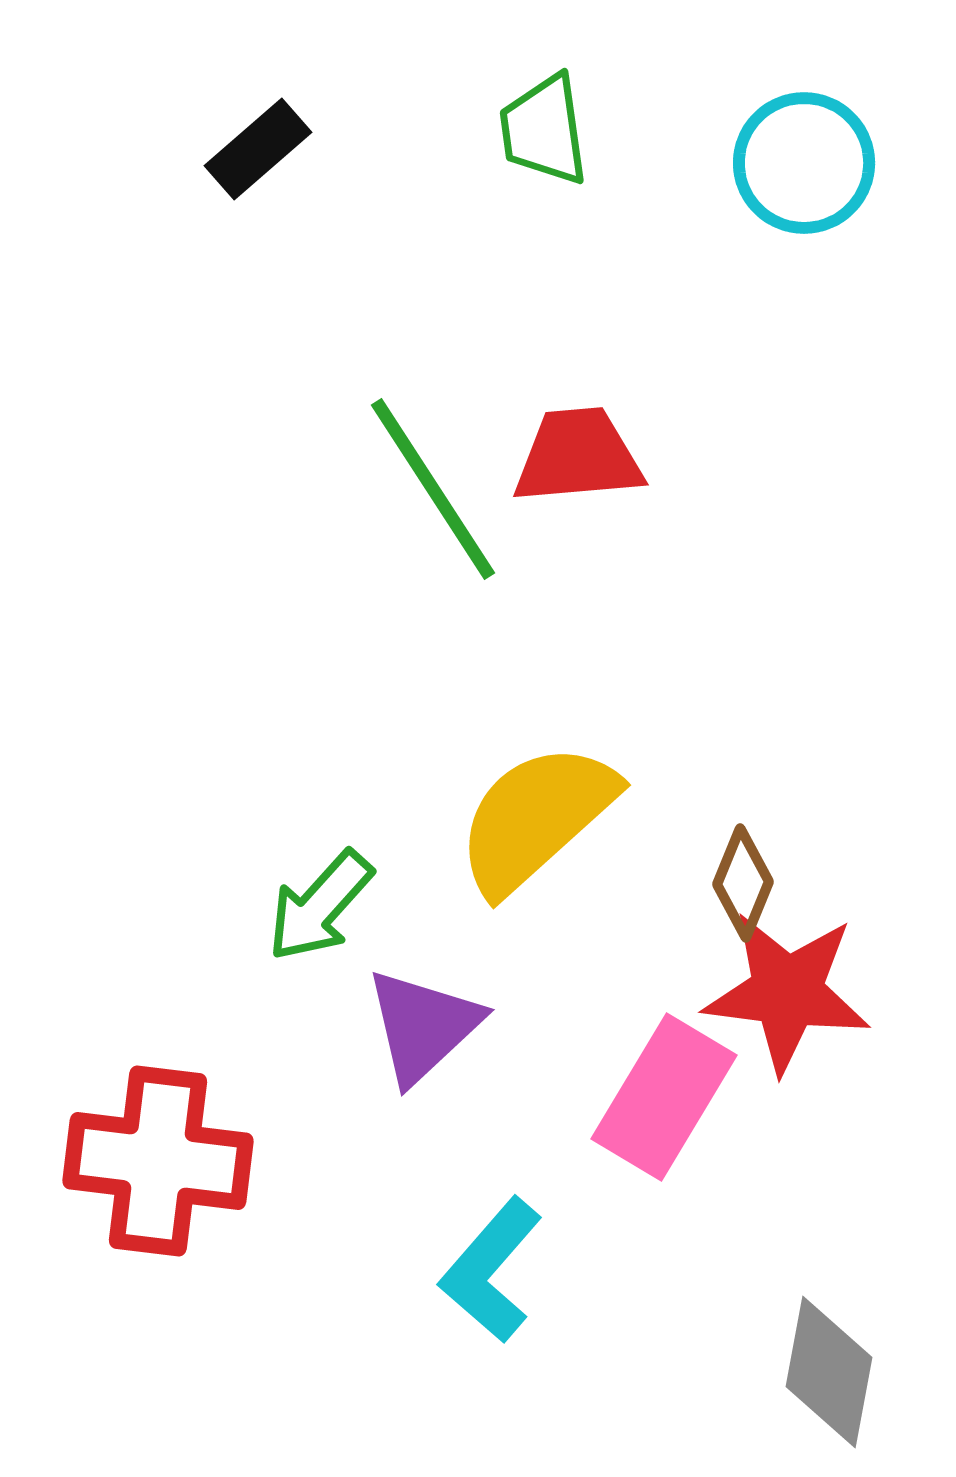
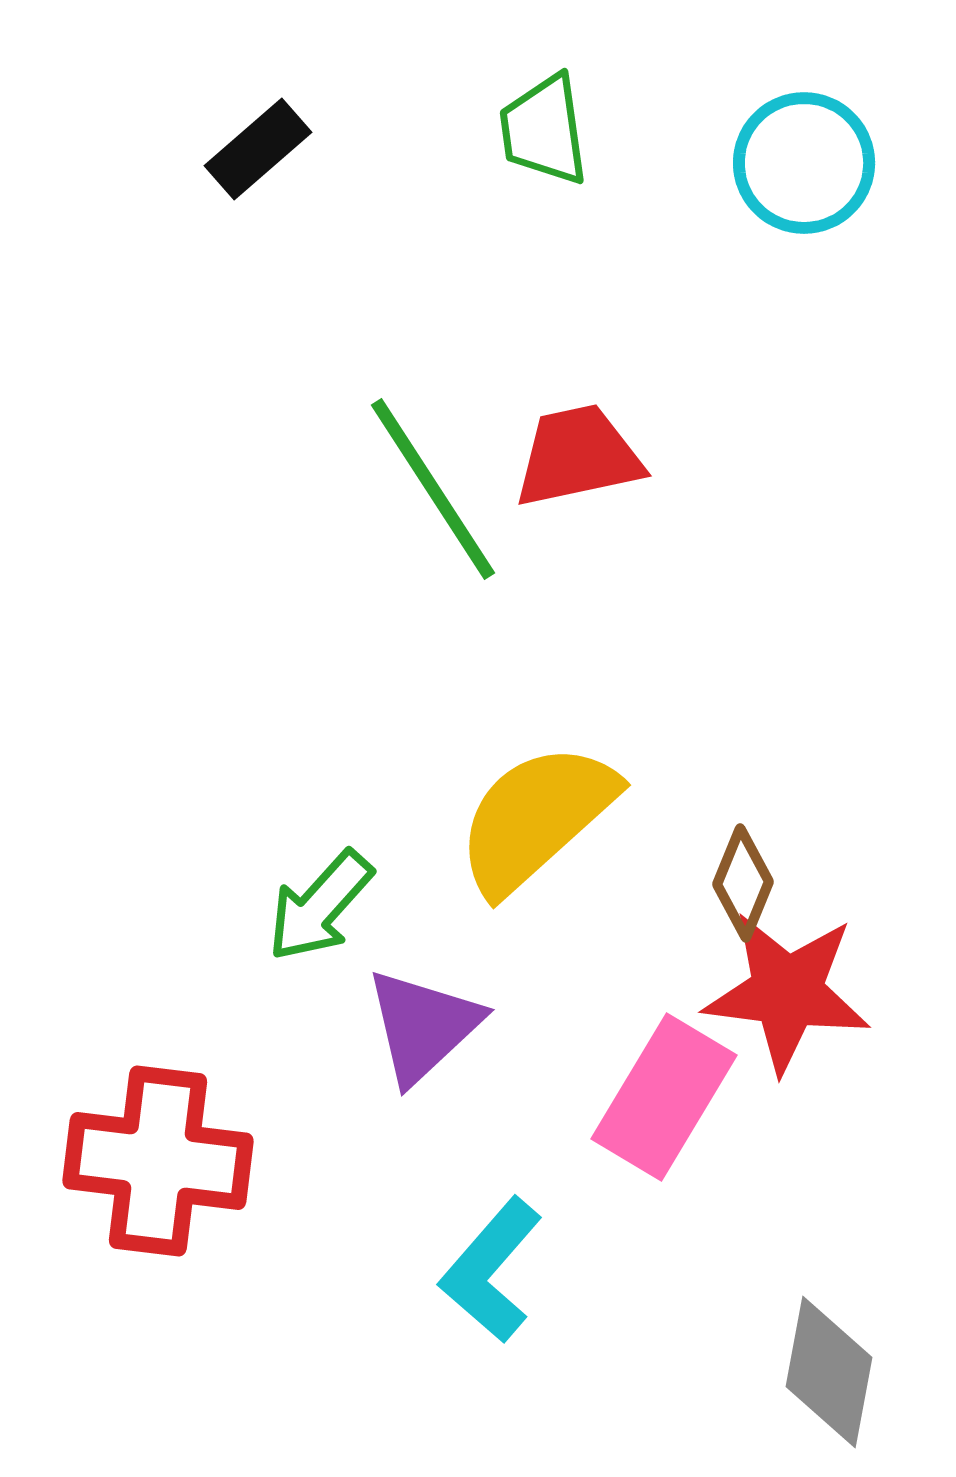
red trapezoid: rotated 7 degrees counterclockwise
